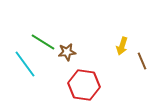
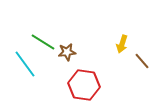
yellow arrow: moved 2 px up
brown line: rotated 18 degrees counterclockwise
